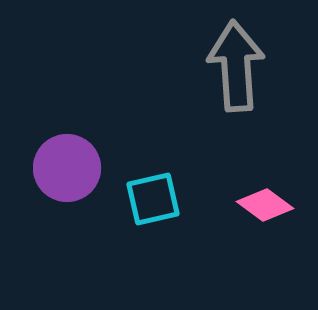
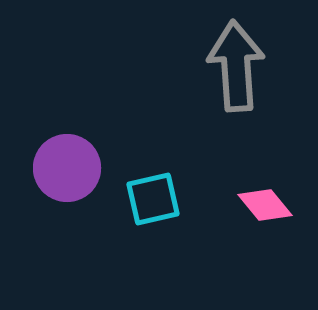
pink diamond: rotated 14 degrees clockwise
